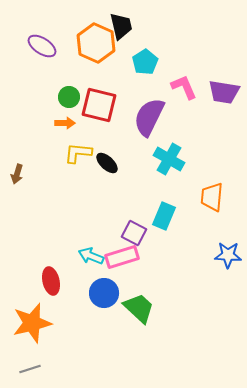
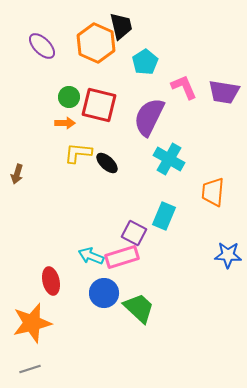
purple ellipse: rotated 12 degrees clockwise
orange trapezoid: moved 1 px right, 5 px up
